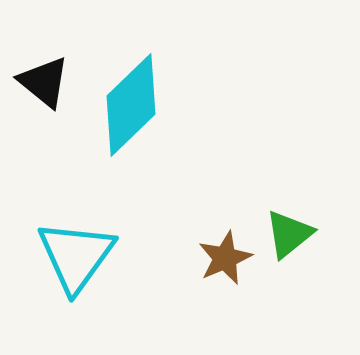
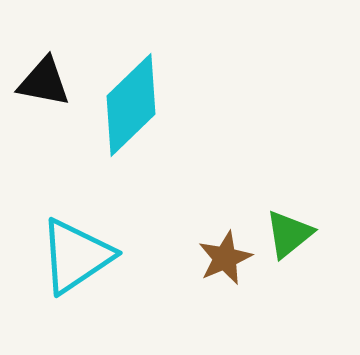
black triangle: rotated 28 degrees counterclockwise
cyan triangle: rotated 20 degrees clockwise
